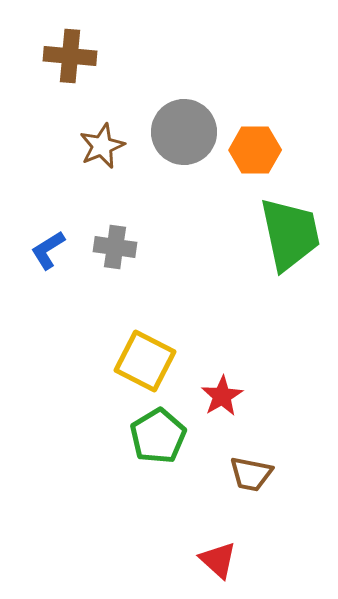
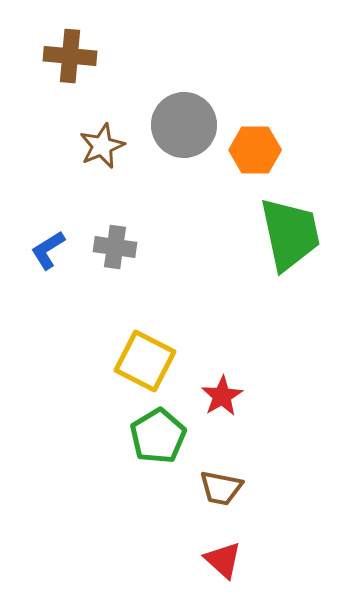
gray circle: moved 7 px up
brown trapezoid: moved 30 px left, 14 px down
red triangle: moved 5 px right
